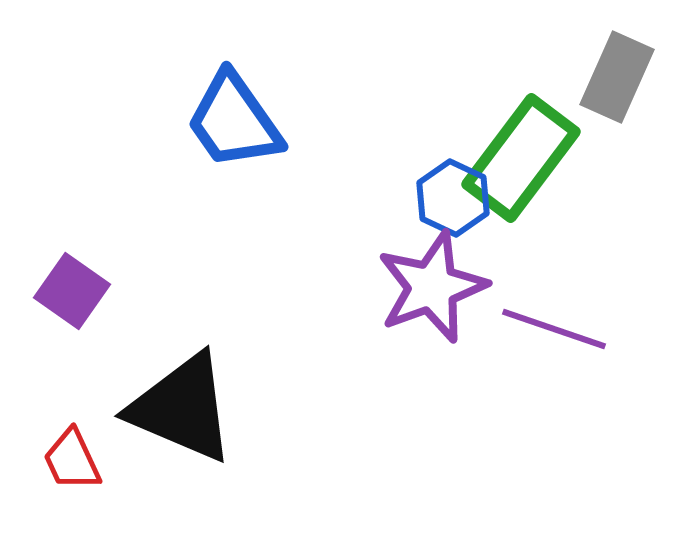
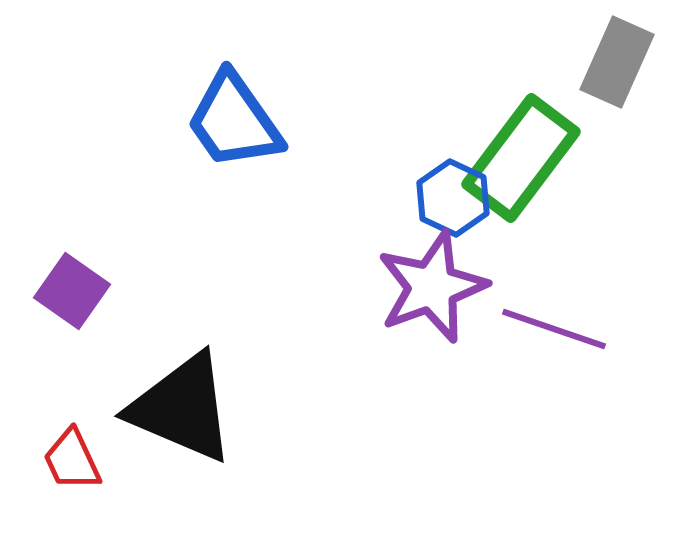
gray rectangle: moved 15 px up
